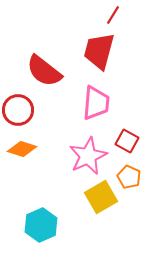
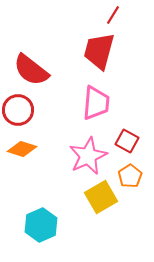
red semicircle: moved 13 px left, 1 px up
orange pentagon: moved 1 px right, 1 px up; rotated 15 degrees clockwise
